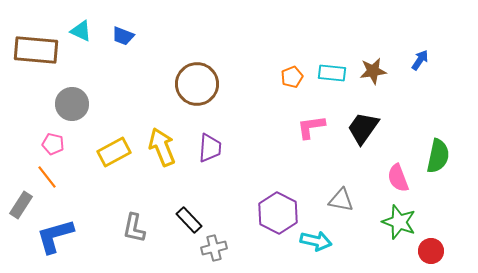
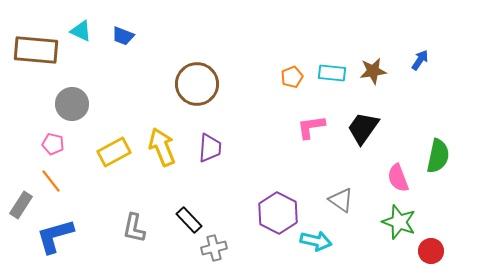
orange line: moved 4 px right, 4 px down
gray triangle: rotated 24 degrees clockwise
